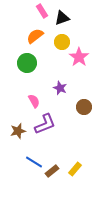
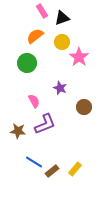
brown star: rotated 21 degrees clockwise
